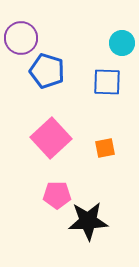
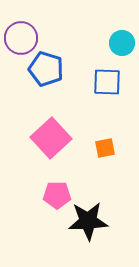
blue pentagon: moved 1 px left, 2 px up
